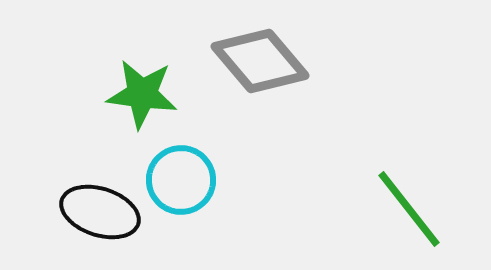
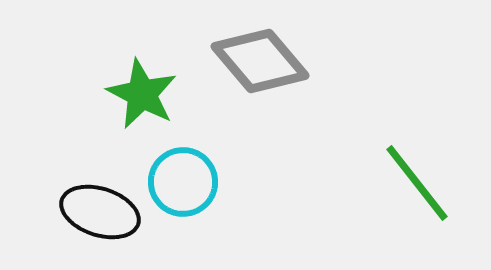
green star: rotated 20 degrees clockwise
cyan circle: moved 2 px right, 2 px down
green line: moved 8 px right, 26 px up
